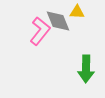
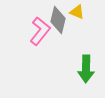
yellow triangle: rotated 21 degrees clockwise
gray diamond: moved 1 px up; rotated 36 degrees clockwise
